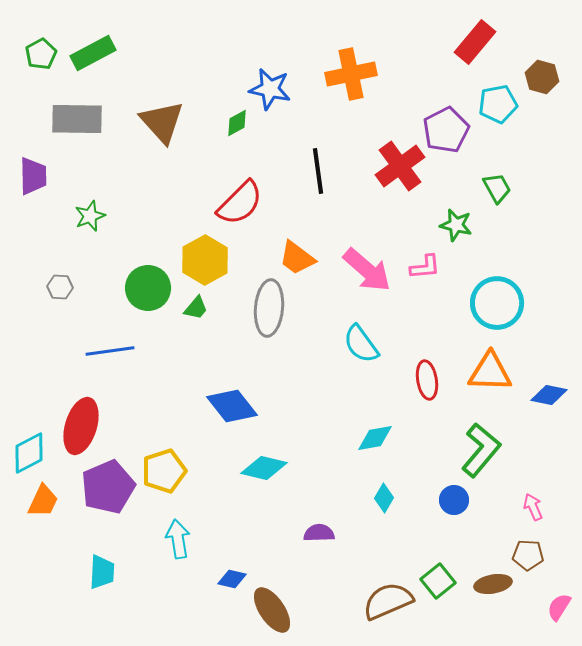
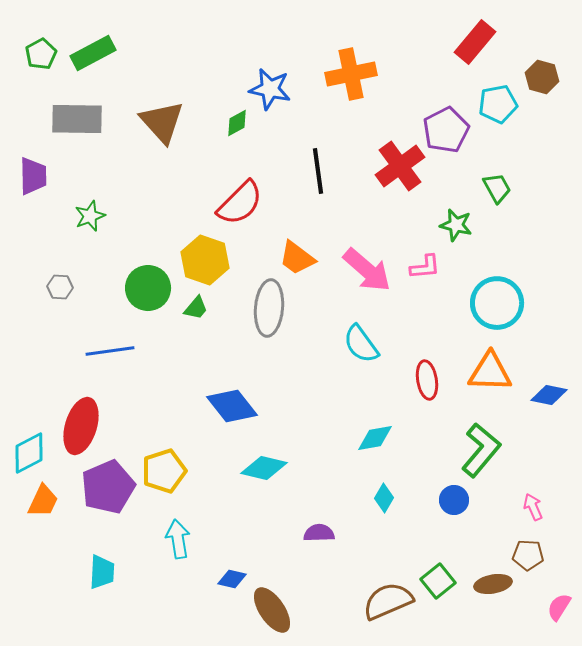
yellow hexagon at (205, 260): rotated 12 degrees counterclockwise
